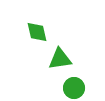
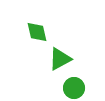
green triangle: rotated 20 degrees counterclockwise
